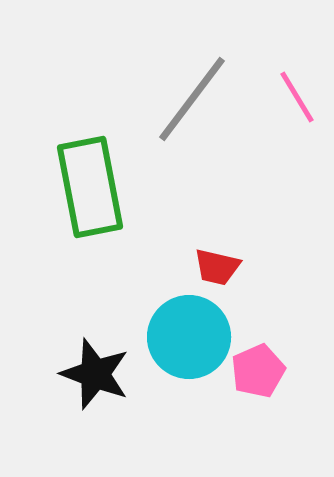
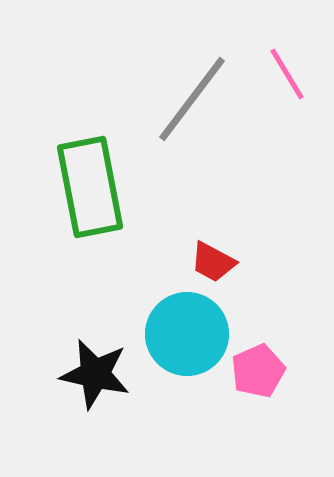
pink line: moved 10 px left, 23 px up
red trapezoid: moved 4 px left, 5 px up; rotated 15 degrees clockwise
cyan circle: moved 2 px left, 3 px up
black star: rotated 8 degrees counterclockwise
